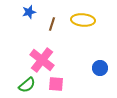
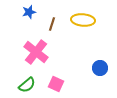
pink cross: moved 6 px left, 8 px up
pink square: rotated 21 degrees clockwise
